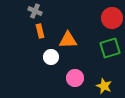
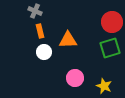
red circle: moved 4 px down
white circle: moved 7 px left, 5 px up
